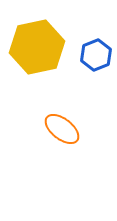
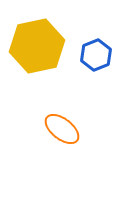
yellow hexagon: moved 1 px up
